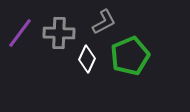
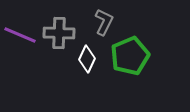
gray L-shape: rotated 36 degrees counterclockwise
purple line: moved 2 px down; rotated 76 degrees clockwise
